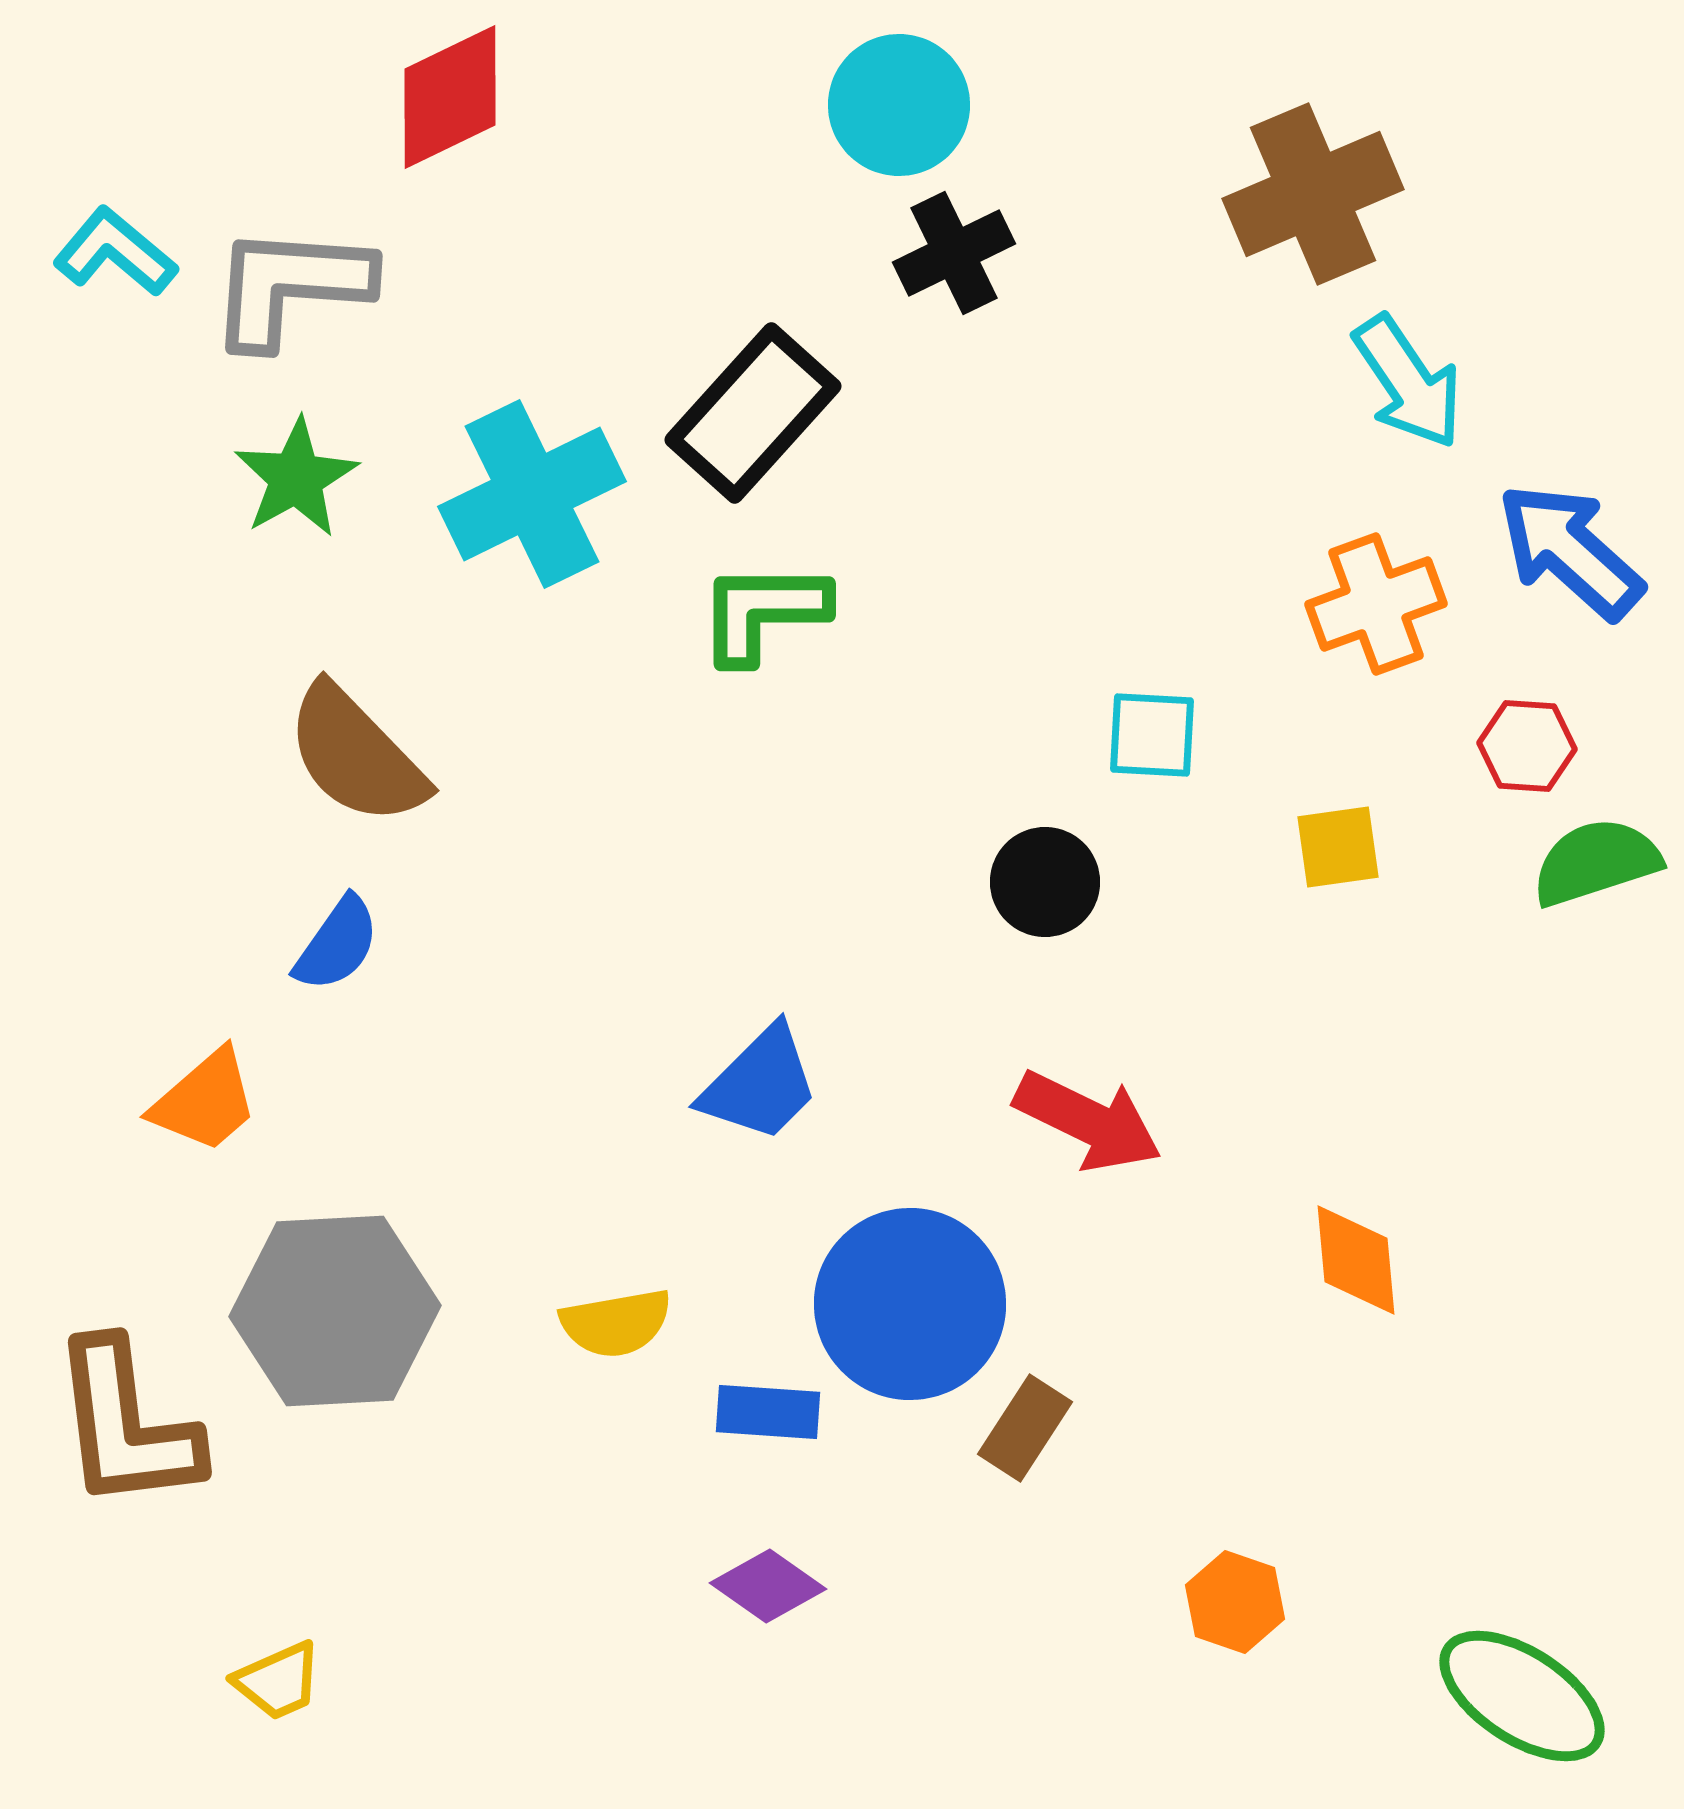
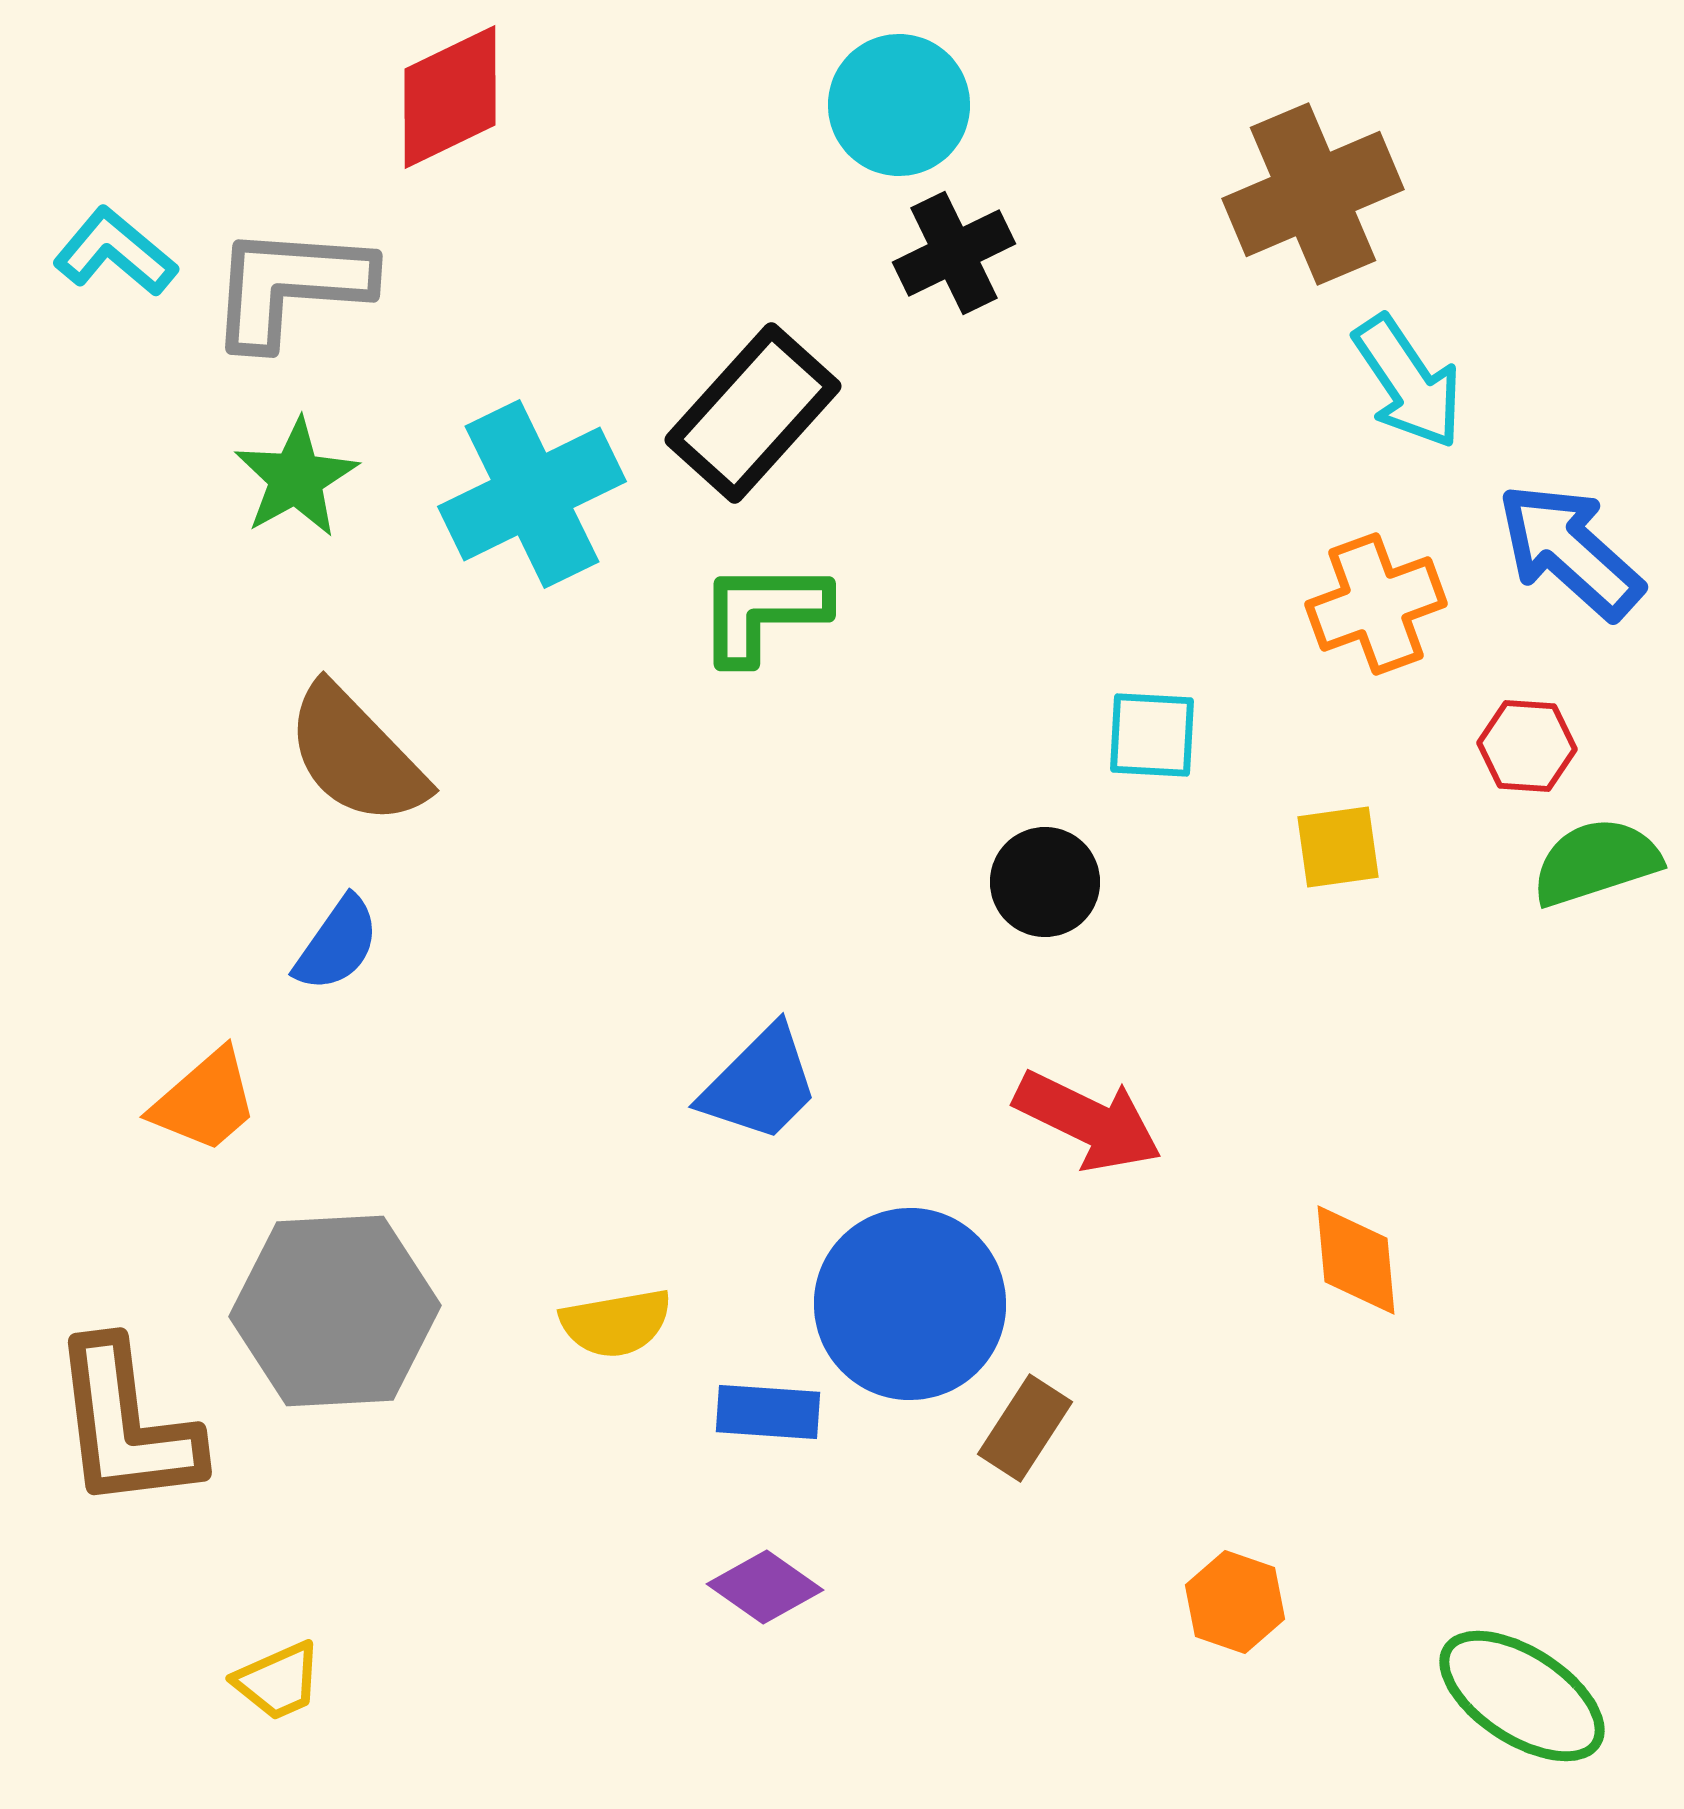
purple diamond: moved 3 px left, 1 px down
